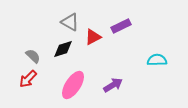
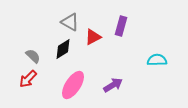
purple rectangle: rotated 48 degrees counterclockwise
black diamond: rotated 15 degrees counterclockwise
